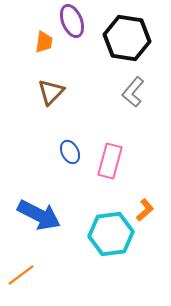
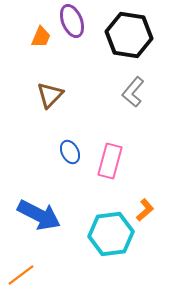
black hexagon: moved 2 px right, 3 px up
orange trapezoid: moved 3 px left, 5 px up; rotated 15 degrees clockwise
brown triangle: moved 1 px left, 3 px down
